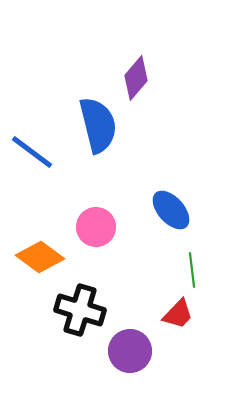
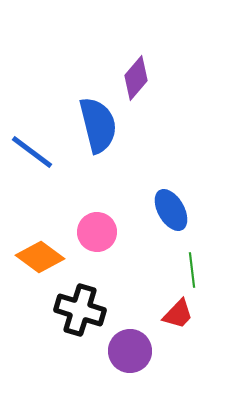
blue ellipse: rotated 12 degrees clockwise
pink circle: moved 1 px right, 5 px down
